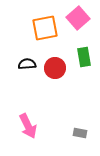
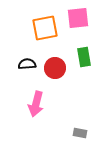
pink square: rotated 35 degrees clockwise
pink arrow: moved 8 px right, 22 px up; rotated 40 degrees clockwise
